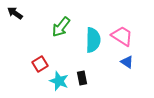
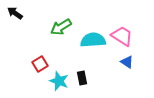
green arrow: rotated 20 degrees clockwise
cyan semicircle: rotated 95 degrees counterclockwise
